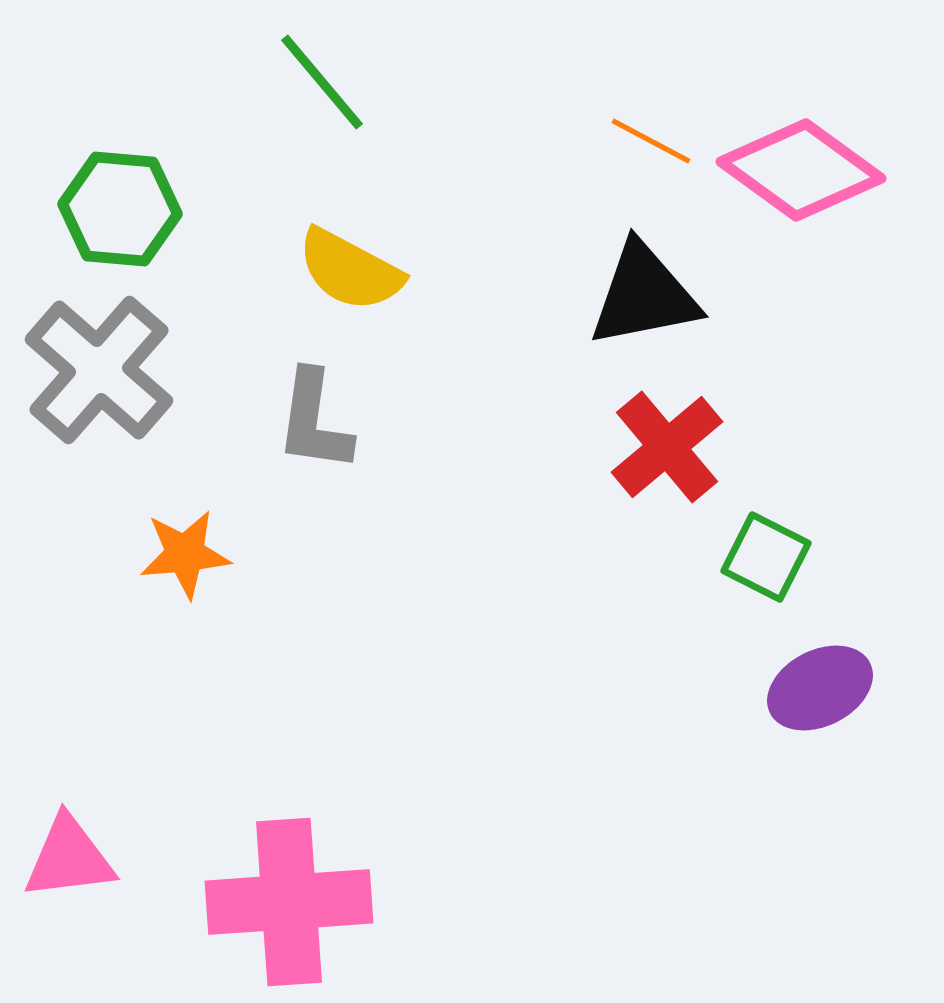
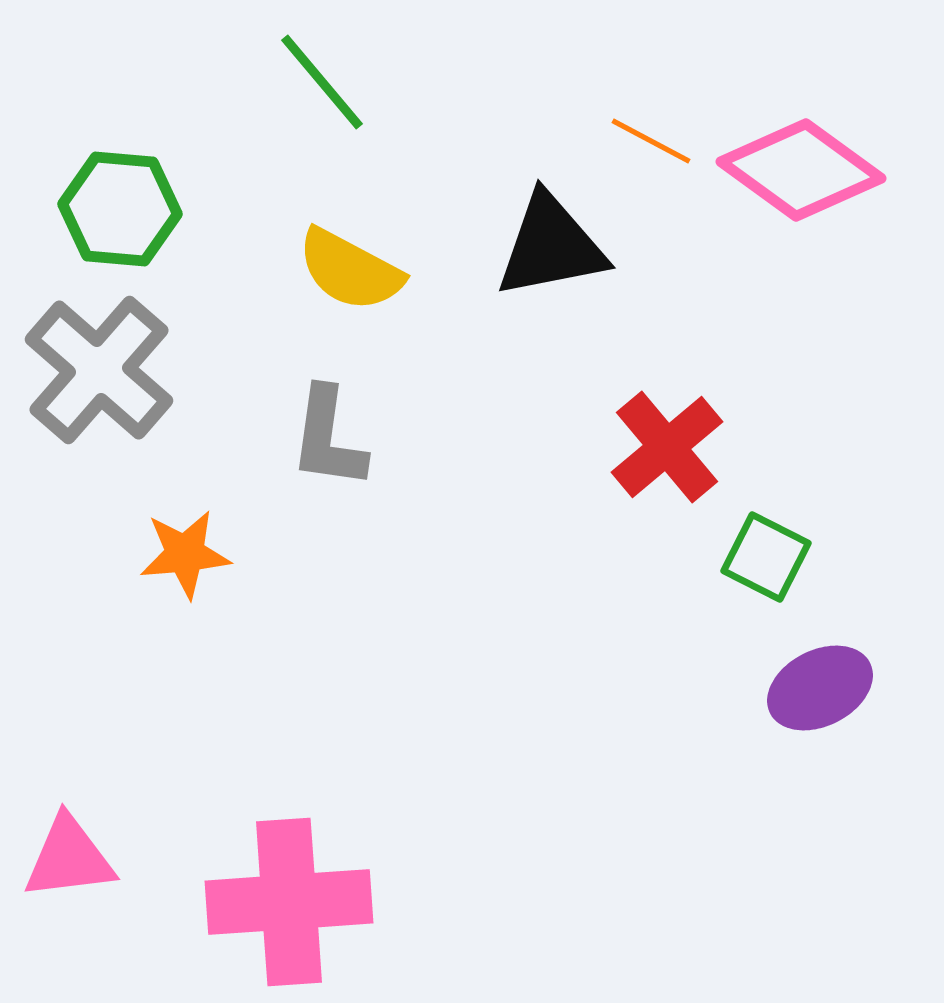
black triangle: moved 93 px left, 49 px up
gray L-shape: moved 14 px right, 17 px down
